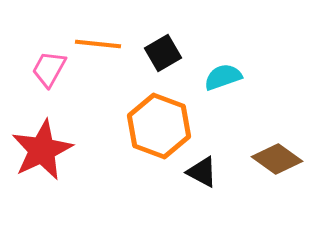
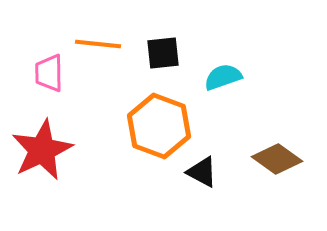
black square: rotated 24 degrees clockwise
pink trapezoid: moved 4 px down; rotated 30 degrees counterclockwise
